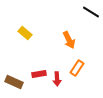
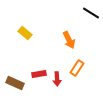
black line: moved 1 px down
brown rectangle: moved 1 px right, 1 px down
